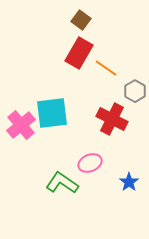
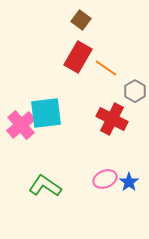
red rectangle: moved 1 px left, 4 px down
cyan square: moved 6 px left
pink ellipse: moved 15 px right, 16 px down
green L-shape: moved 17 px left, 3 px down
